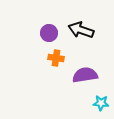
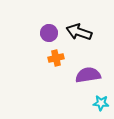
black arrow: moved 2 px left, 2 px down
orange cross: rotated 21 degrees counterclockwise
purple semicircle: moved 3 px right
